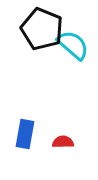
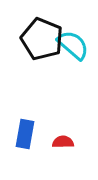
black pentagon: moved 10 px down
